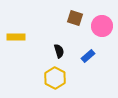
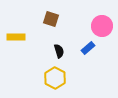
brown square: moved 24 px left, 1 px down
blue rectangle: moved 8 px up
